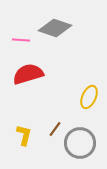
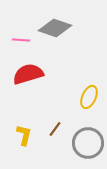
gray circle: moved 8 px right
